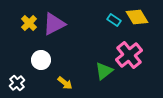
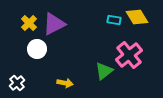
cyan rectangle: rotated 24 degrees counterclockwise
white circle: moved 4 px left, 11 px up
yellow arrow: rotated 28 degrees counterclockwise
